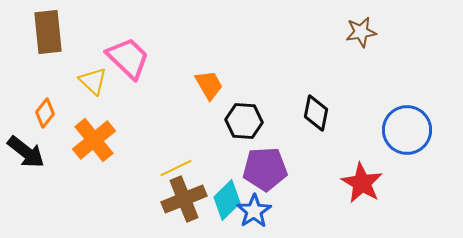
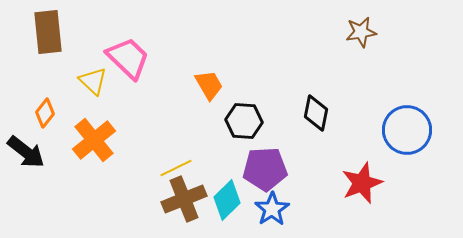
red star: rotated 21 degrees clockwise
blue star: moved 18 px right, 2 px up
